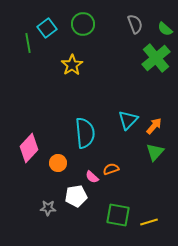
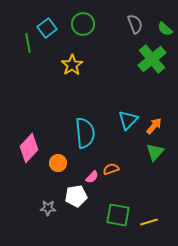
green cross: moved 4 px left, 1 px down
pink semicircle: rotated 88 degrees counterclockwise
